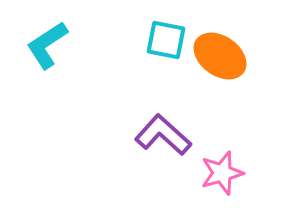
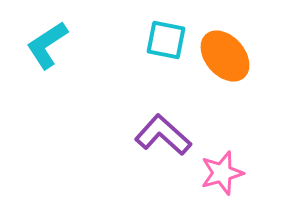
orange ellipse: moved 5 px right; rotated 14 degrees clockwise
